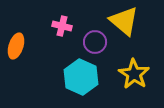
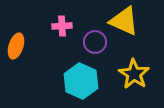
yellow triangle: rotated 16 degrees counterclockwise
pink cross: rotated 18 degrees counterclockwise
cyan hexagon: moved 4 px down
